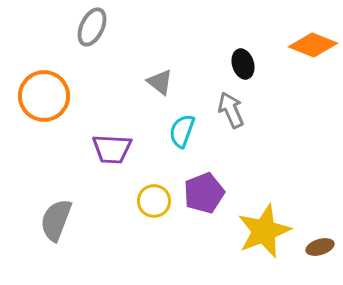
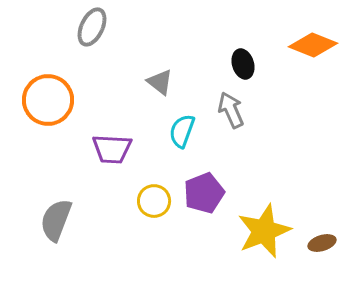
orange circle: moved 4 px right, 4 px down
brown ellipse: moved 2 px right, 4 px up
